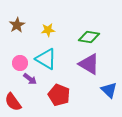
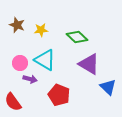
brown star: rotated 21 degrees counterclockwise
yellow star: moved 7 px left
green diamond: moved 12 px left; rotated 35 degrees clockwise
cyan triangle: moved 1 px left, 1 px down
purple arrow: rotated 24 degrees counterclockwise
blue triangle: moved 1 px left, 3 px up
